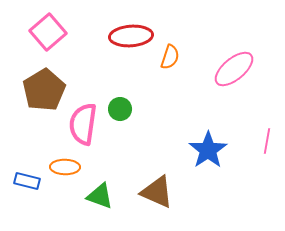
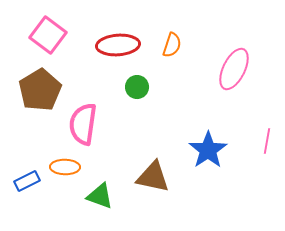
pink square: moved 3 px down; rotated 12 degrees counterclockwise
red ellipse: moved 13 px left, 9 px down
orange semicircle: moved 2 px right, 12 px up
pink ellipse: rotated 24 degrees counterclockwise
brown pentagon: moved 4 px left
green circle: moved 17 px right, 22 px up
blue rectangle: rotated 40 degrees counterclockwise
brown triangle: moved 4 px left, 15 px up; rotated 12 degrees counterclockwise
